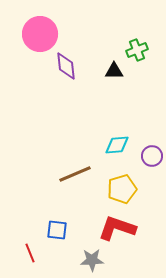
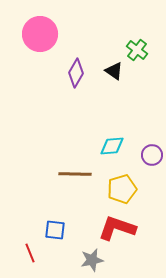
green cross: rotated 30 degrees counterclockwise
purple diamond: moved 10 px right, 7 px down; rotated 36 degrees clockwise
black triangle: rotated 36 degrees clockwise
cyan diamond: moved 5 px left, 1 px down
purple circle: moved 1 px up
brown line: rotated 24 degrees clockwise
blue square: moved 2 px left
gray star: rotated 10 degrees counterclockwise
